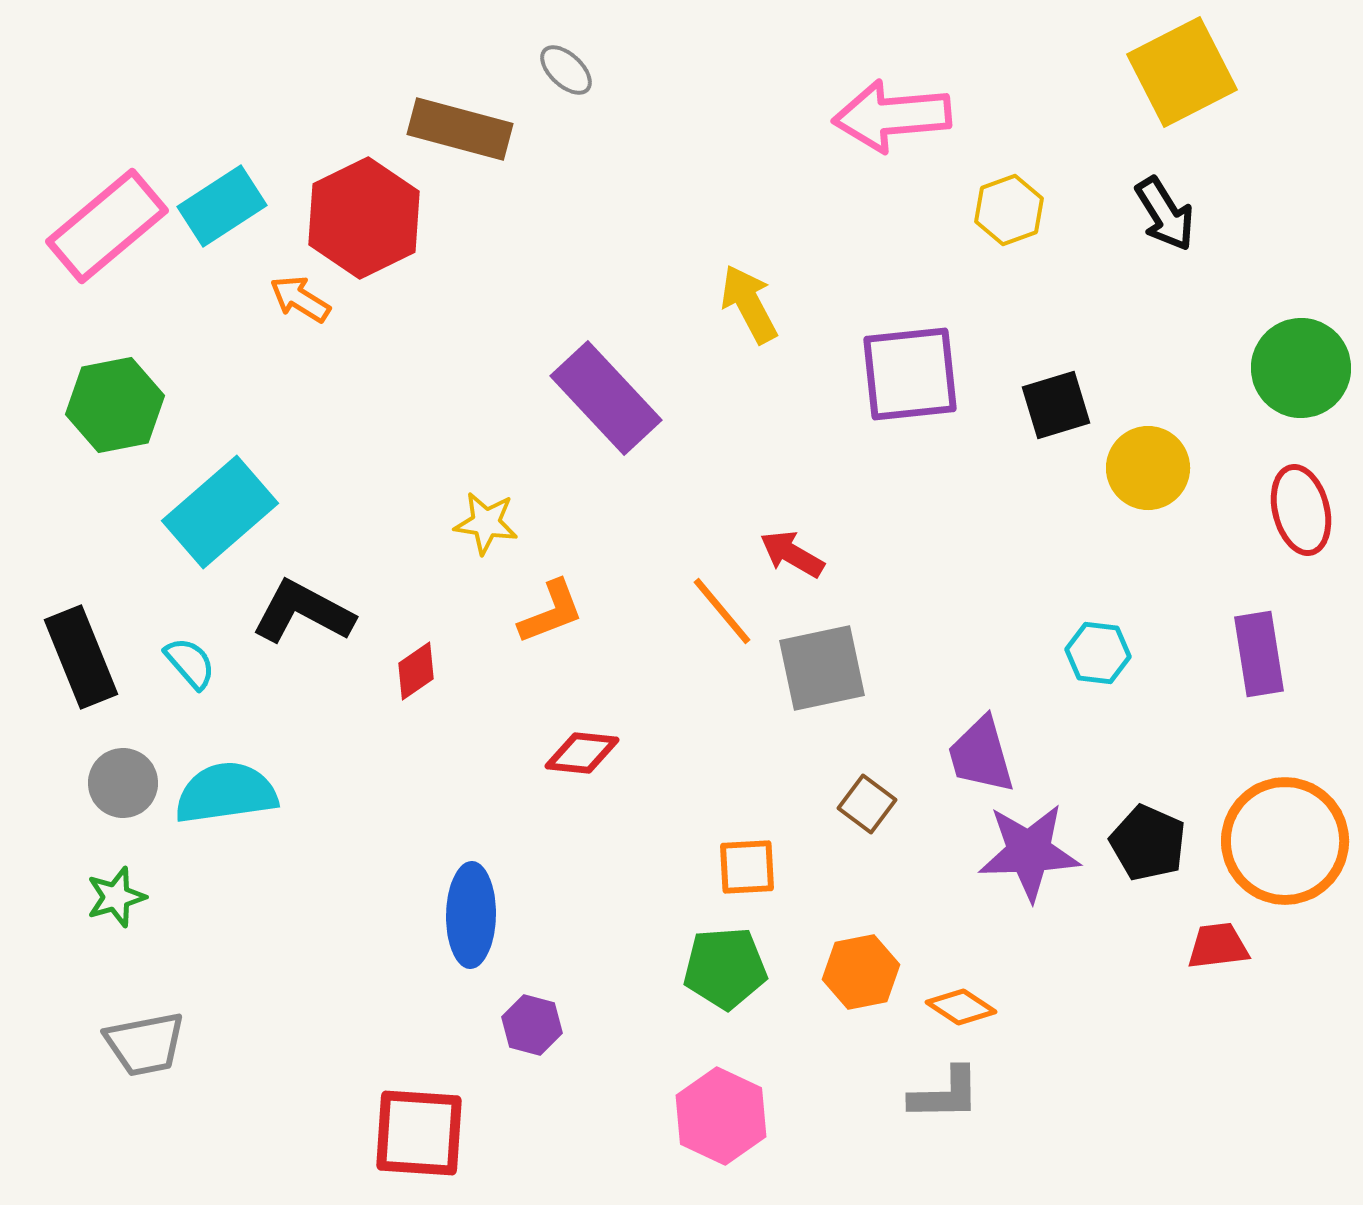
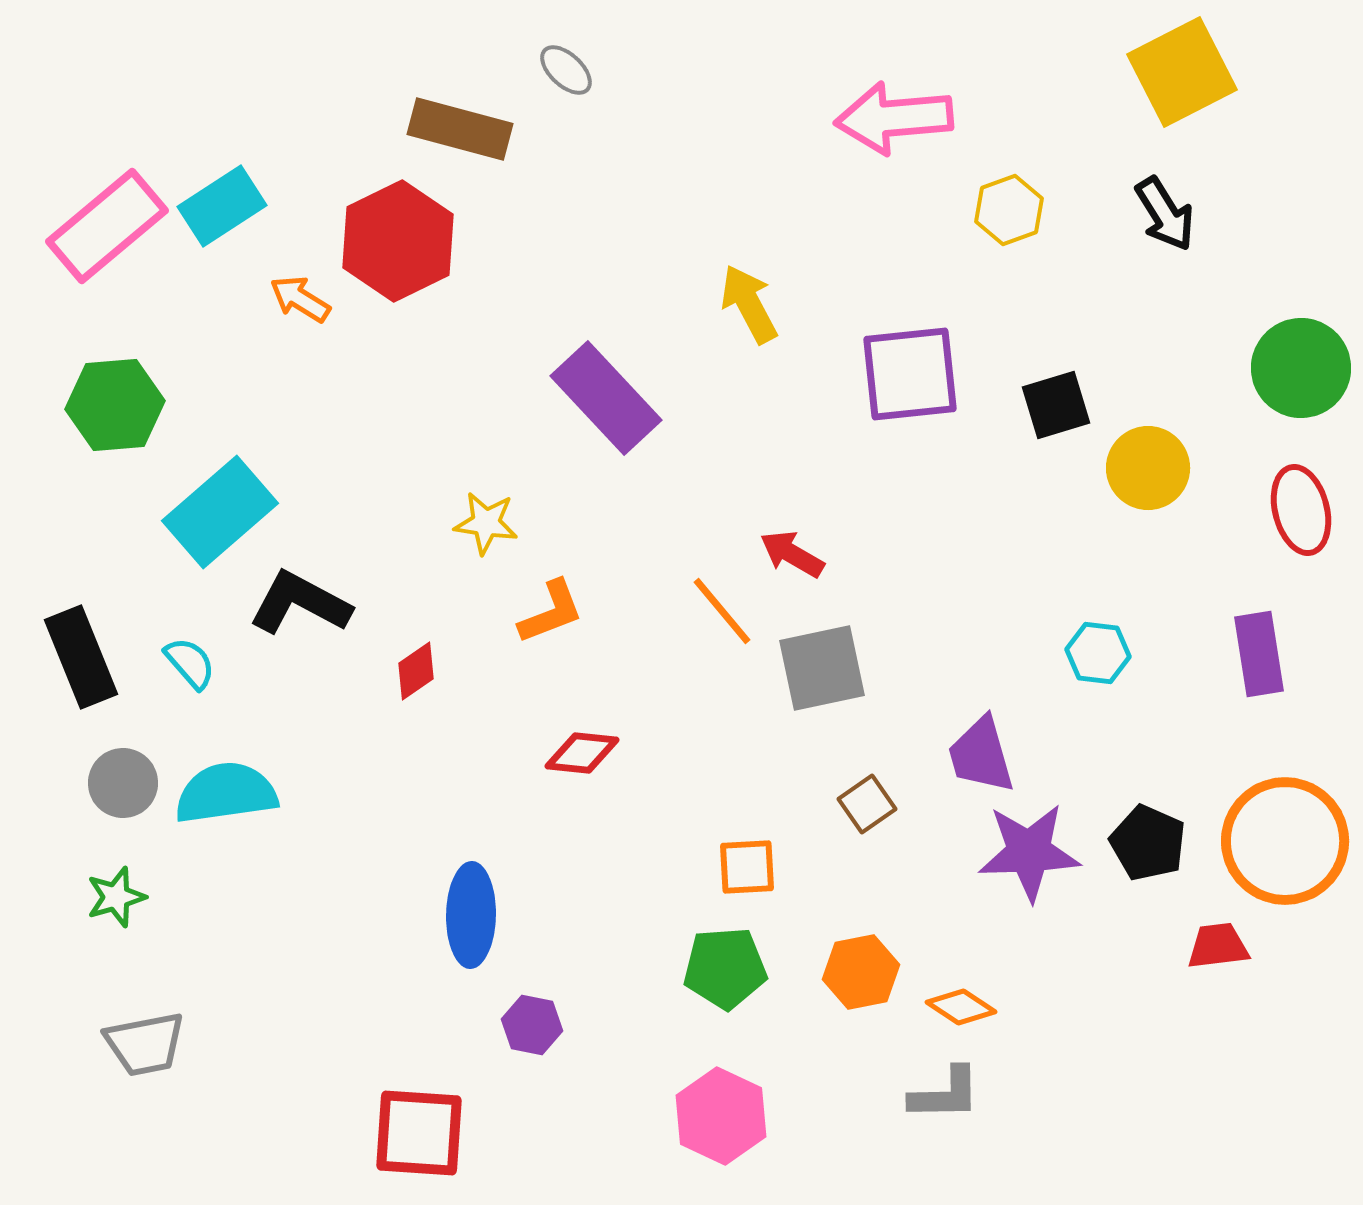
pink arrow at (892, 116): moved 2 px right, 2 px down
red hexagon at (364, 218): moved 34 px right, 23 px down
green hexagon at (115, 405): rotated 6 degrees clockwise
black L-shape at (303, 612): moved 3 px left, 9 px up
brown square at (867, 804): rotated 18 degrees clockwise
purple hexagon at (532, 1025): rotated 4 degrees counterclockwise
